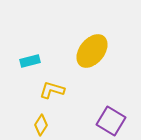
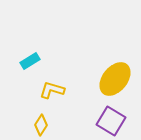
yellow ellipse: moved 23 px right, 28 px down
cyan rectangle: rotated 18 degrees counterclockwise
